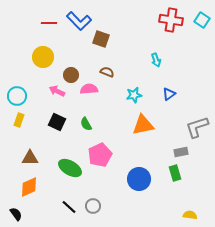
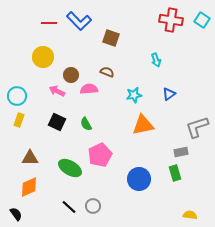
brown square: moved 10 px right, 1 px up
